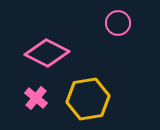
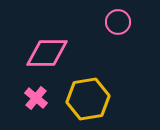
pink circle: moved 1 px up
pink diamond: rotated 27 degrees counterclockwise
